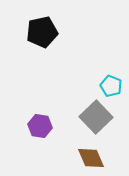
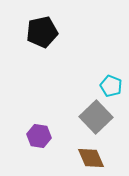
purple hexagon: moved 1 px left, 10 px down
